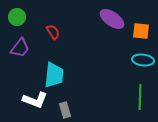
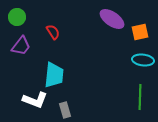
orange square: moved 1 px left, 1 px down; rotated 18 degrees counterclockwise
purple trapezoid: moved 1 px right, 2 px up
